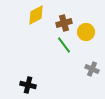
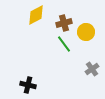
green line: moved 1 px up
gray cross: rotated 32 degrees clockwise
